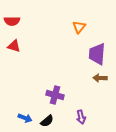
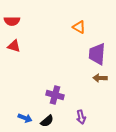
orange triangle: rotated 40 degrees counterclockwise
